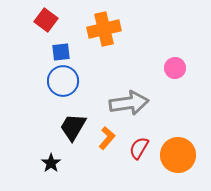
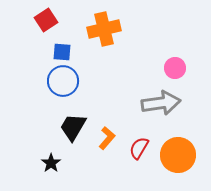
red square: rotated 20 degrees clockwise
blue square: moved 1 px right; rotated 12 degrees clockwise
gray arrow: moved 32 px right
